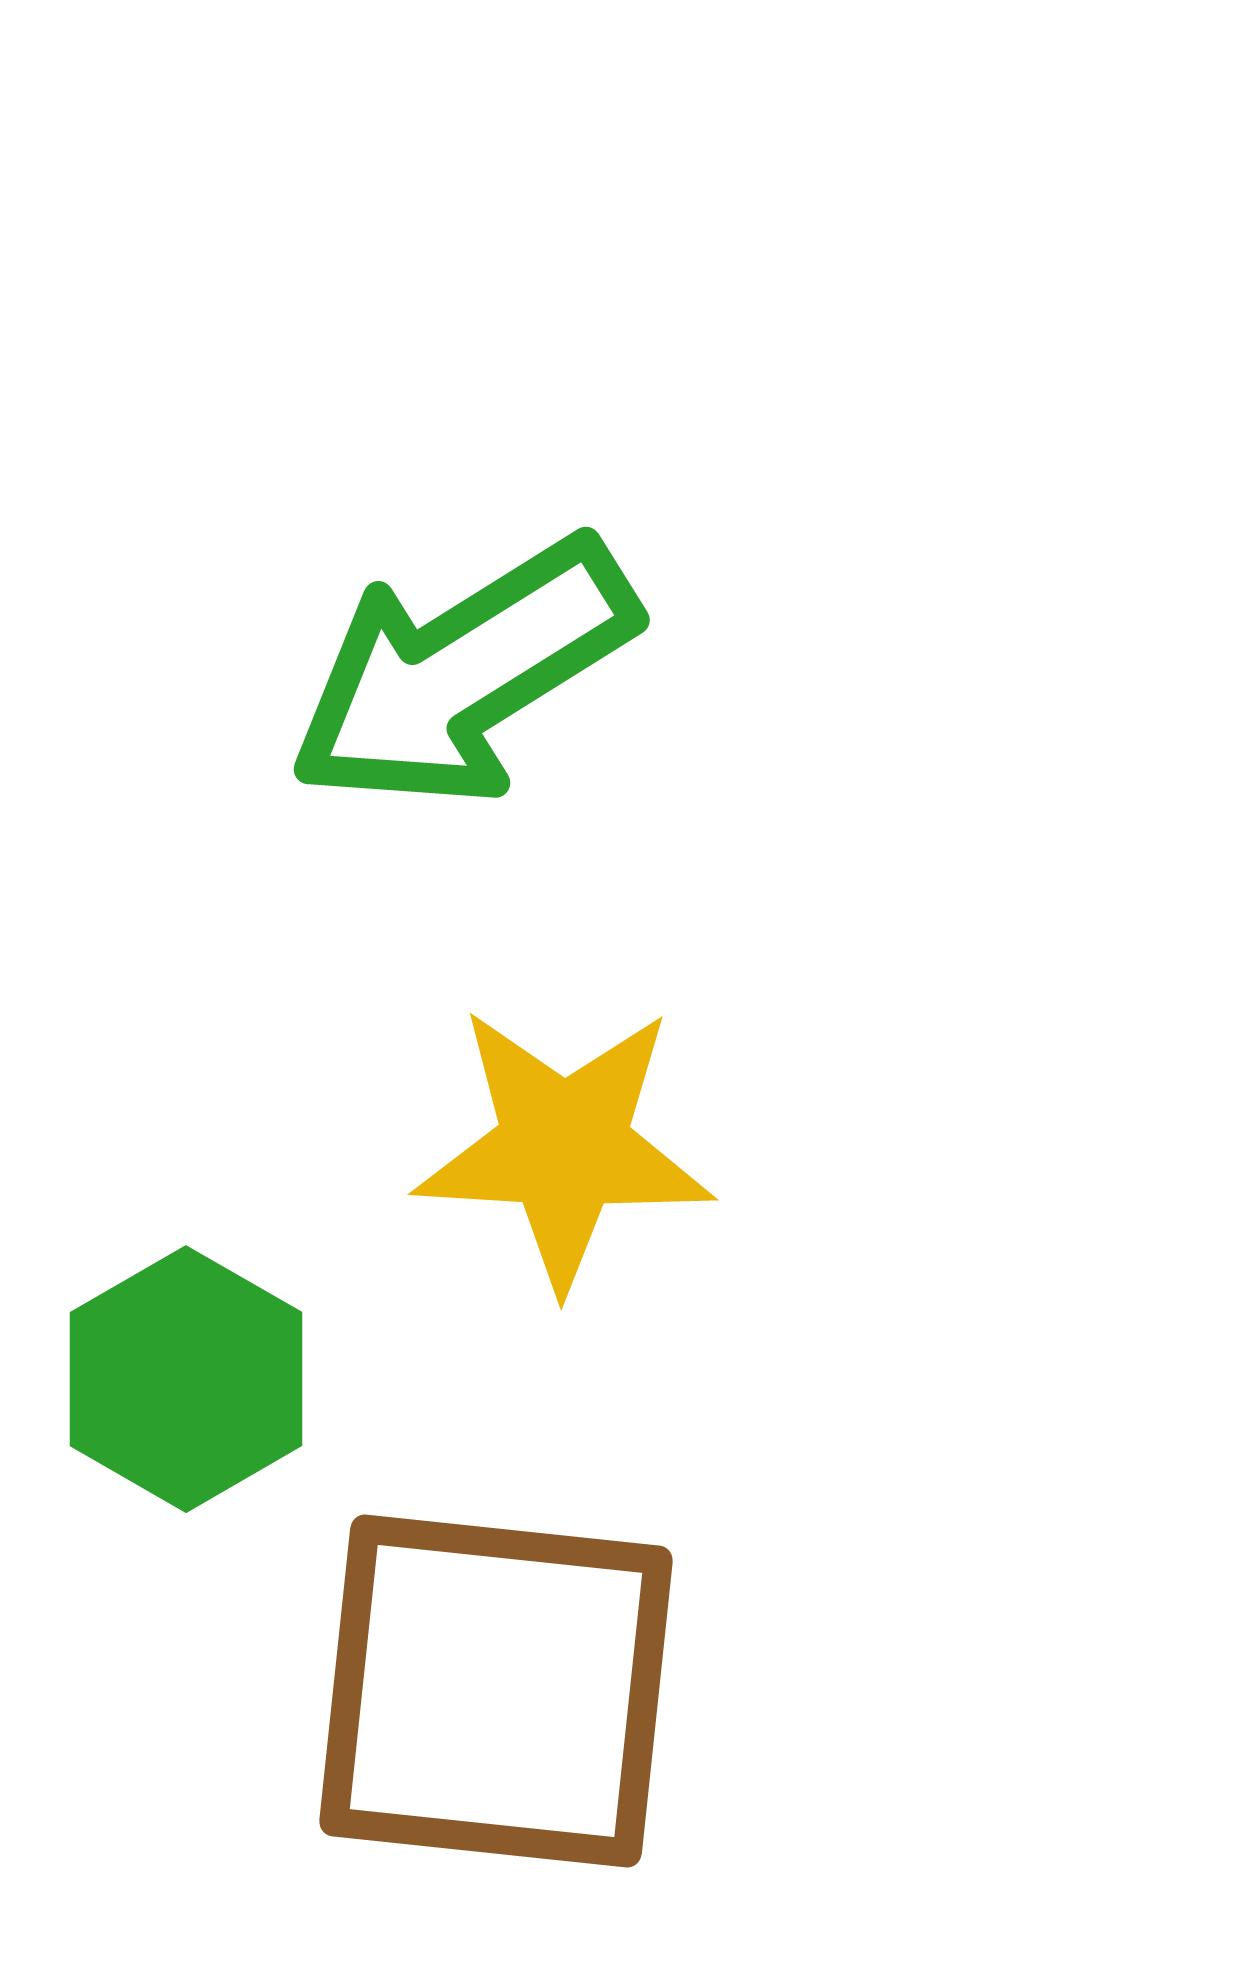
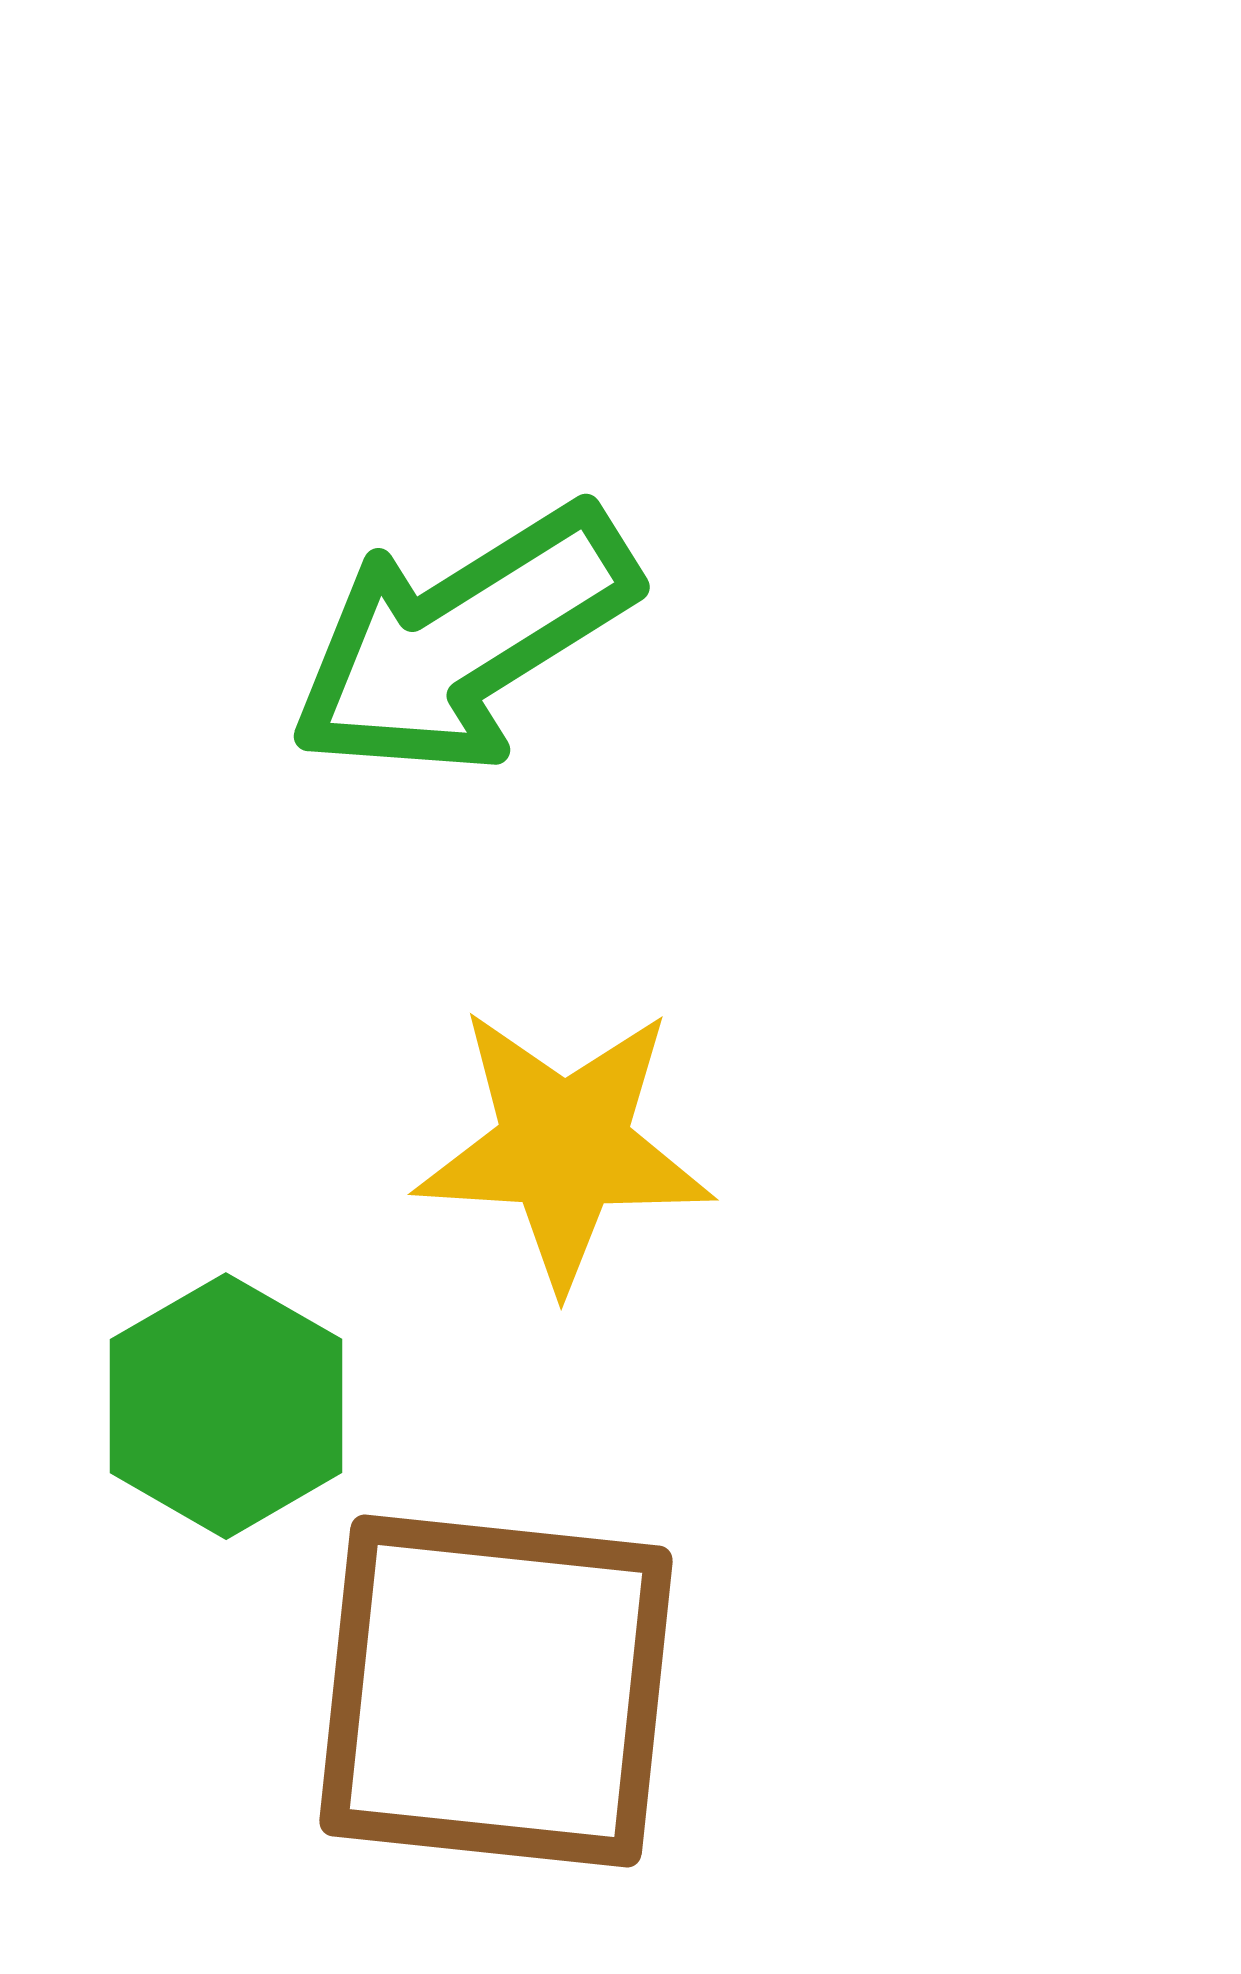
green arrow: moved 33 px up
green hexagon: moved 40 px right, 27 px down
